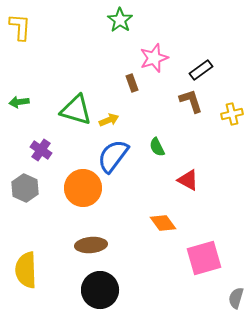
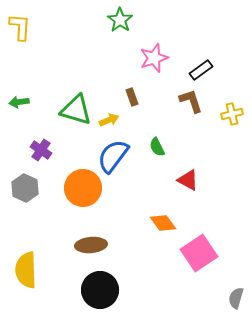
brown rectangle: moved 14 px down
pink square: moved 5 px left, 5 px up; rotated 18 degrees counterclockwise
